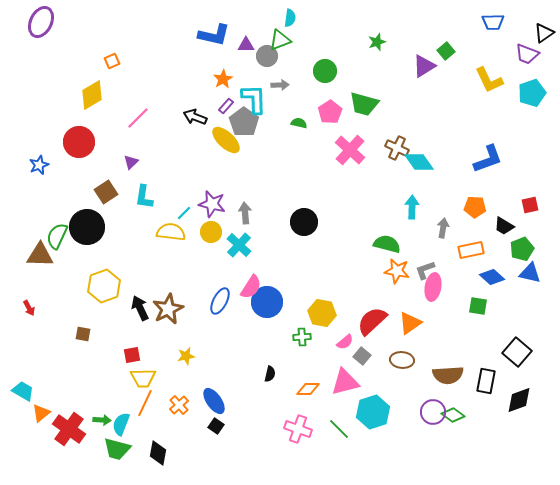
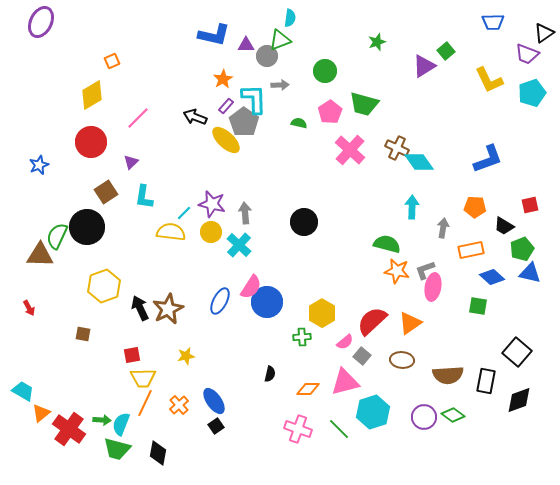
red circle at (79, 142): moved 12 px right
yellow hexagon at (322, 313): rotated 20 degrees clockwise
purple circle at (433, 412): moved 9 px left, 5 px down
black square at (216, 426): rotated 21 degrees clockwise
